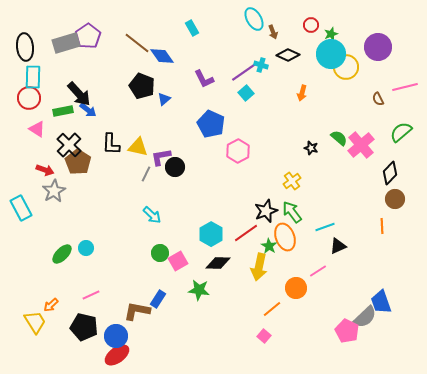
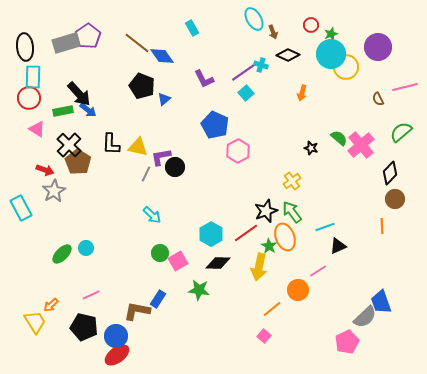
blue pentagon at (211, 124): moved 4 px right, 1 px down
orange circle at (296, 288): moved 2 px right, 2 px down
pink pentagon at (347, 331): moved 11 px down; rotated 20 degrees clockwise
